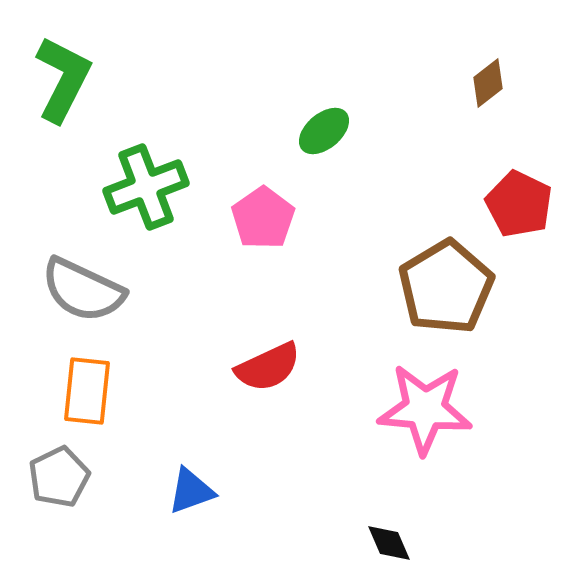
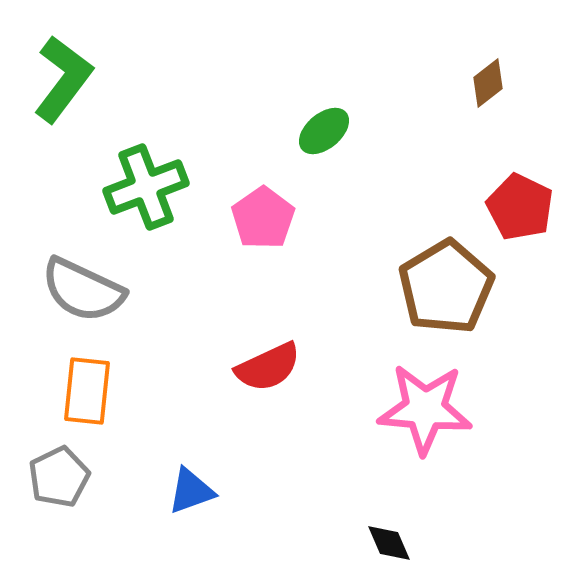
green L-shape: rotated 10 degrees clockwise
red pentagon: moved 1 px right, 3 px down
